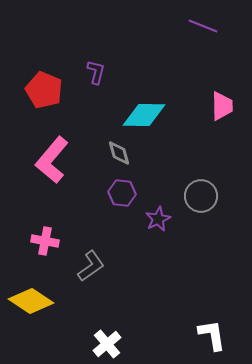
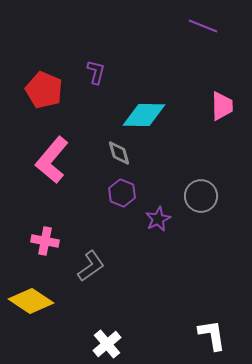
purple hexagon: rotated 16 degrees clockwise
